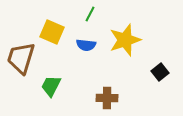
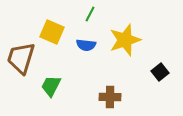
brown cross: moved 3 px right, 1 px up
